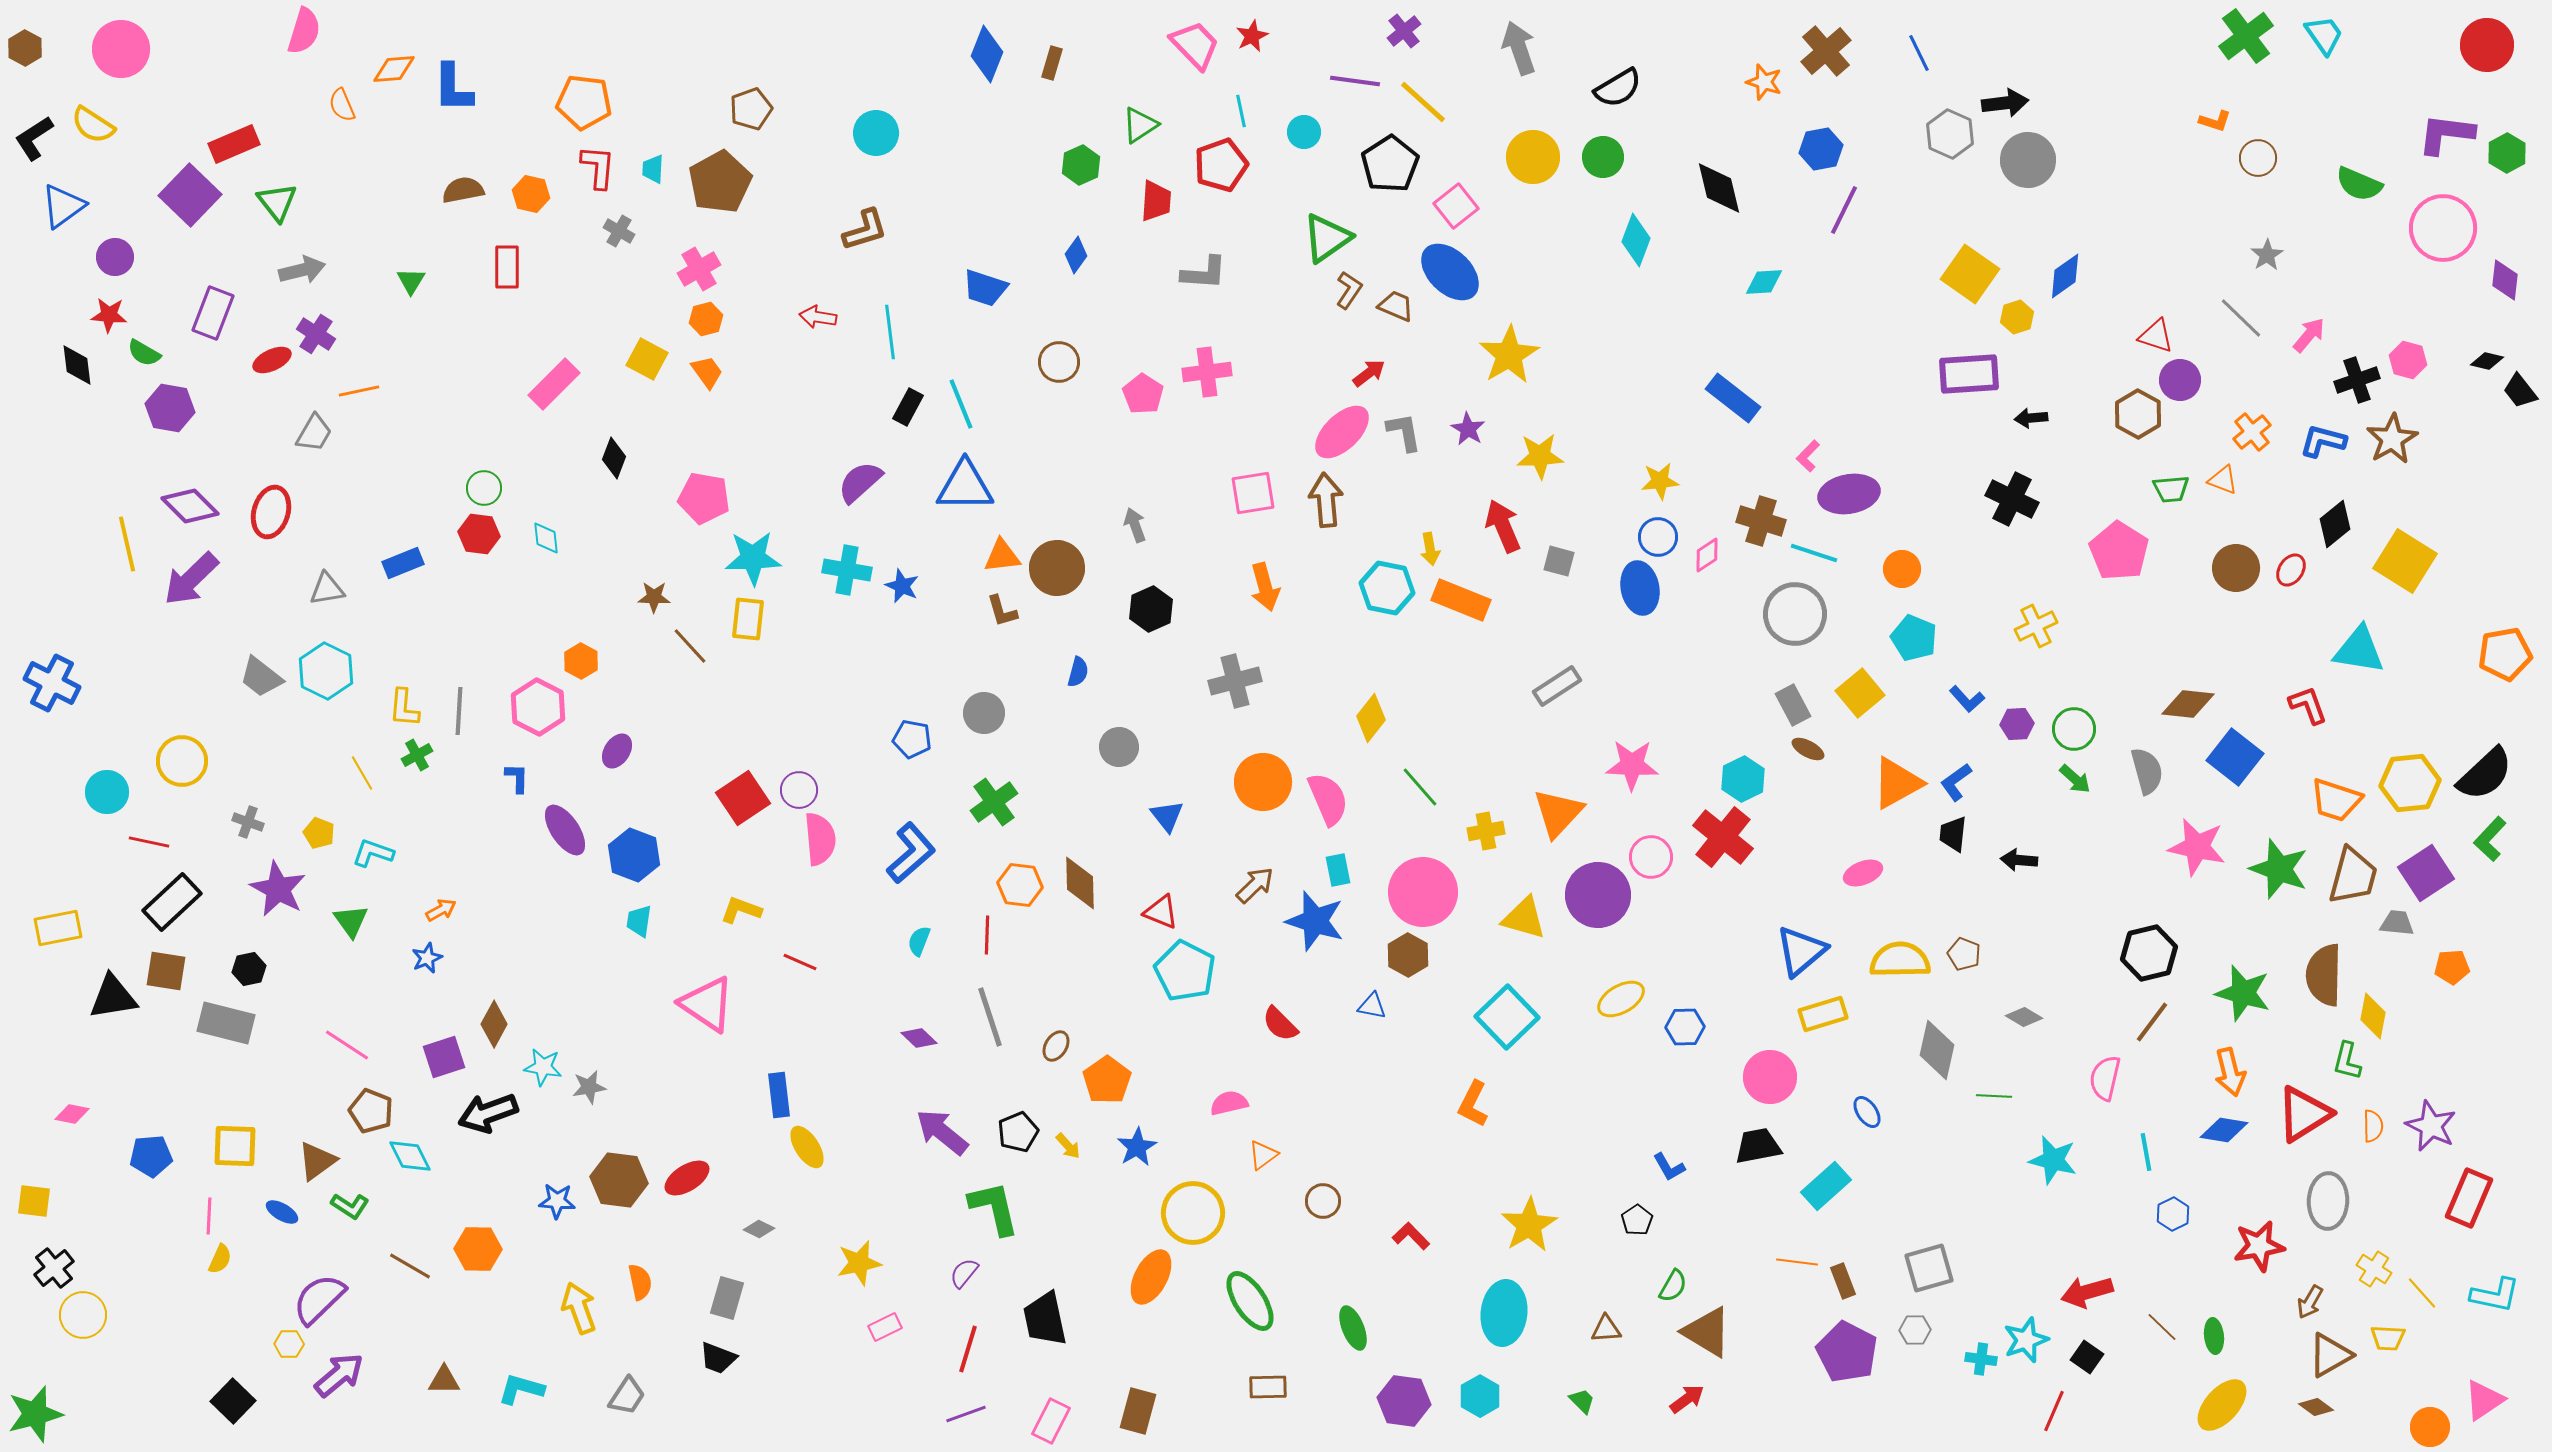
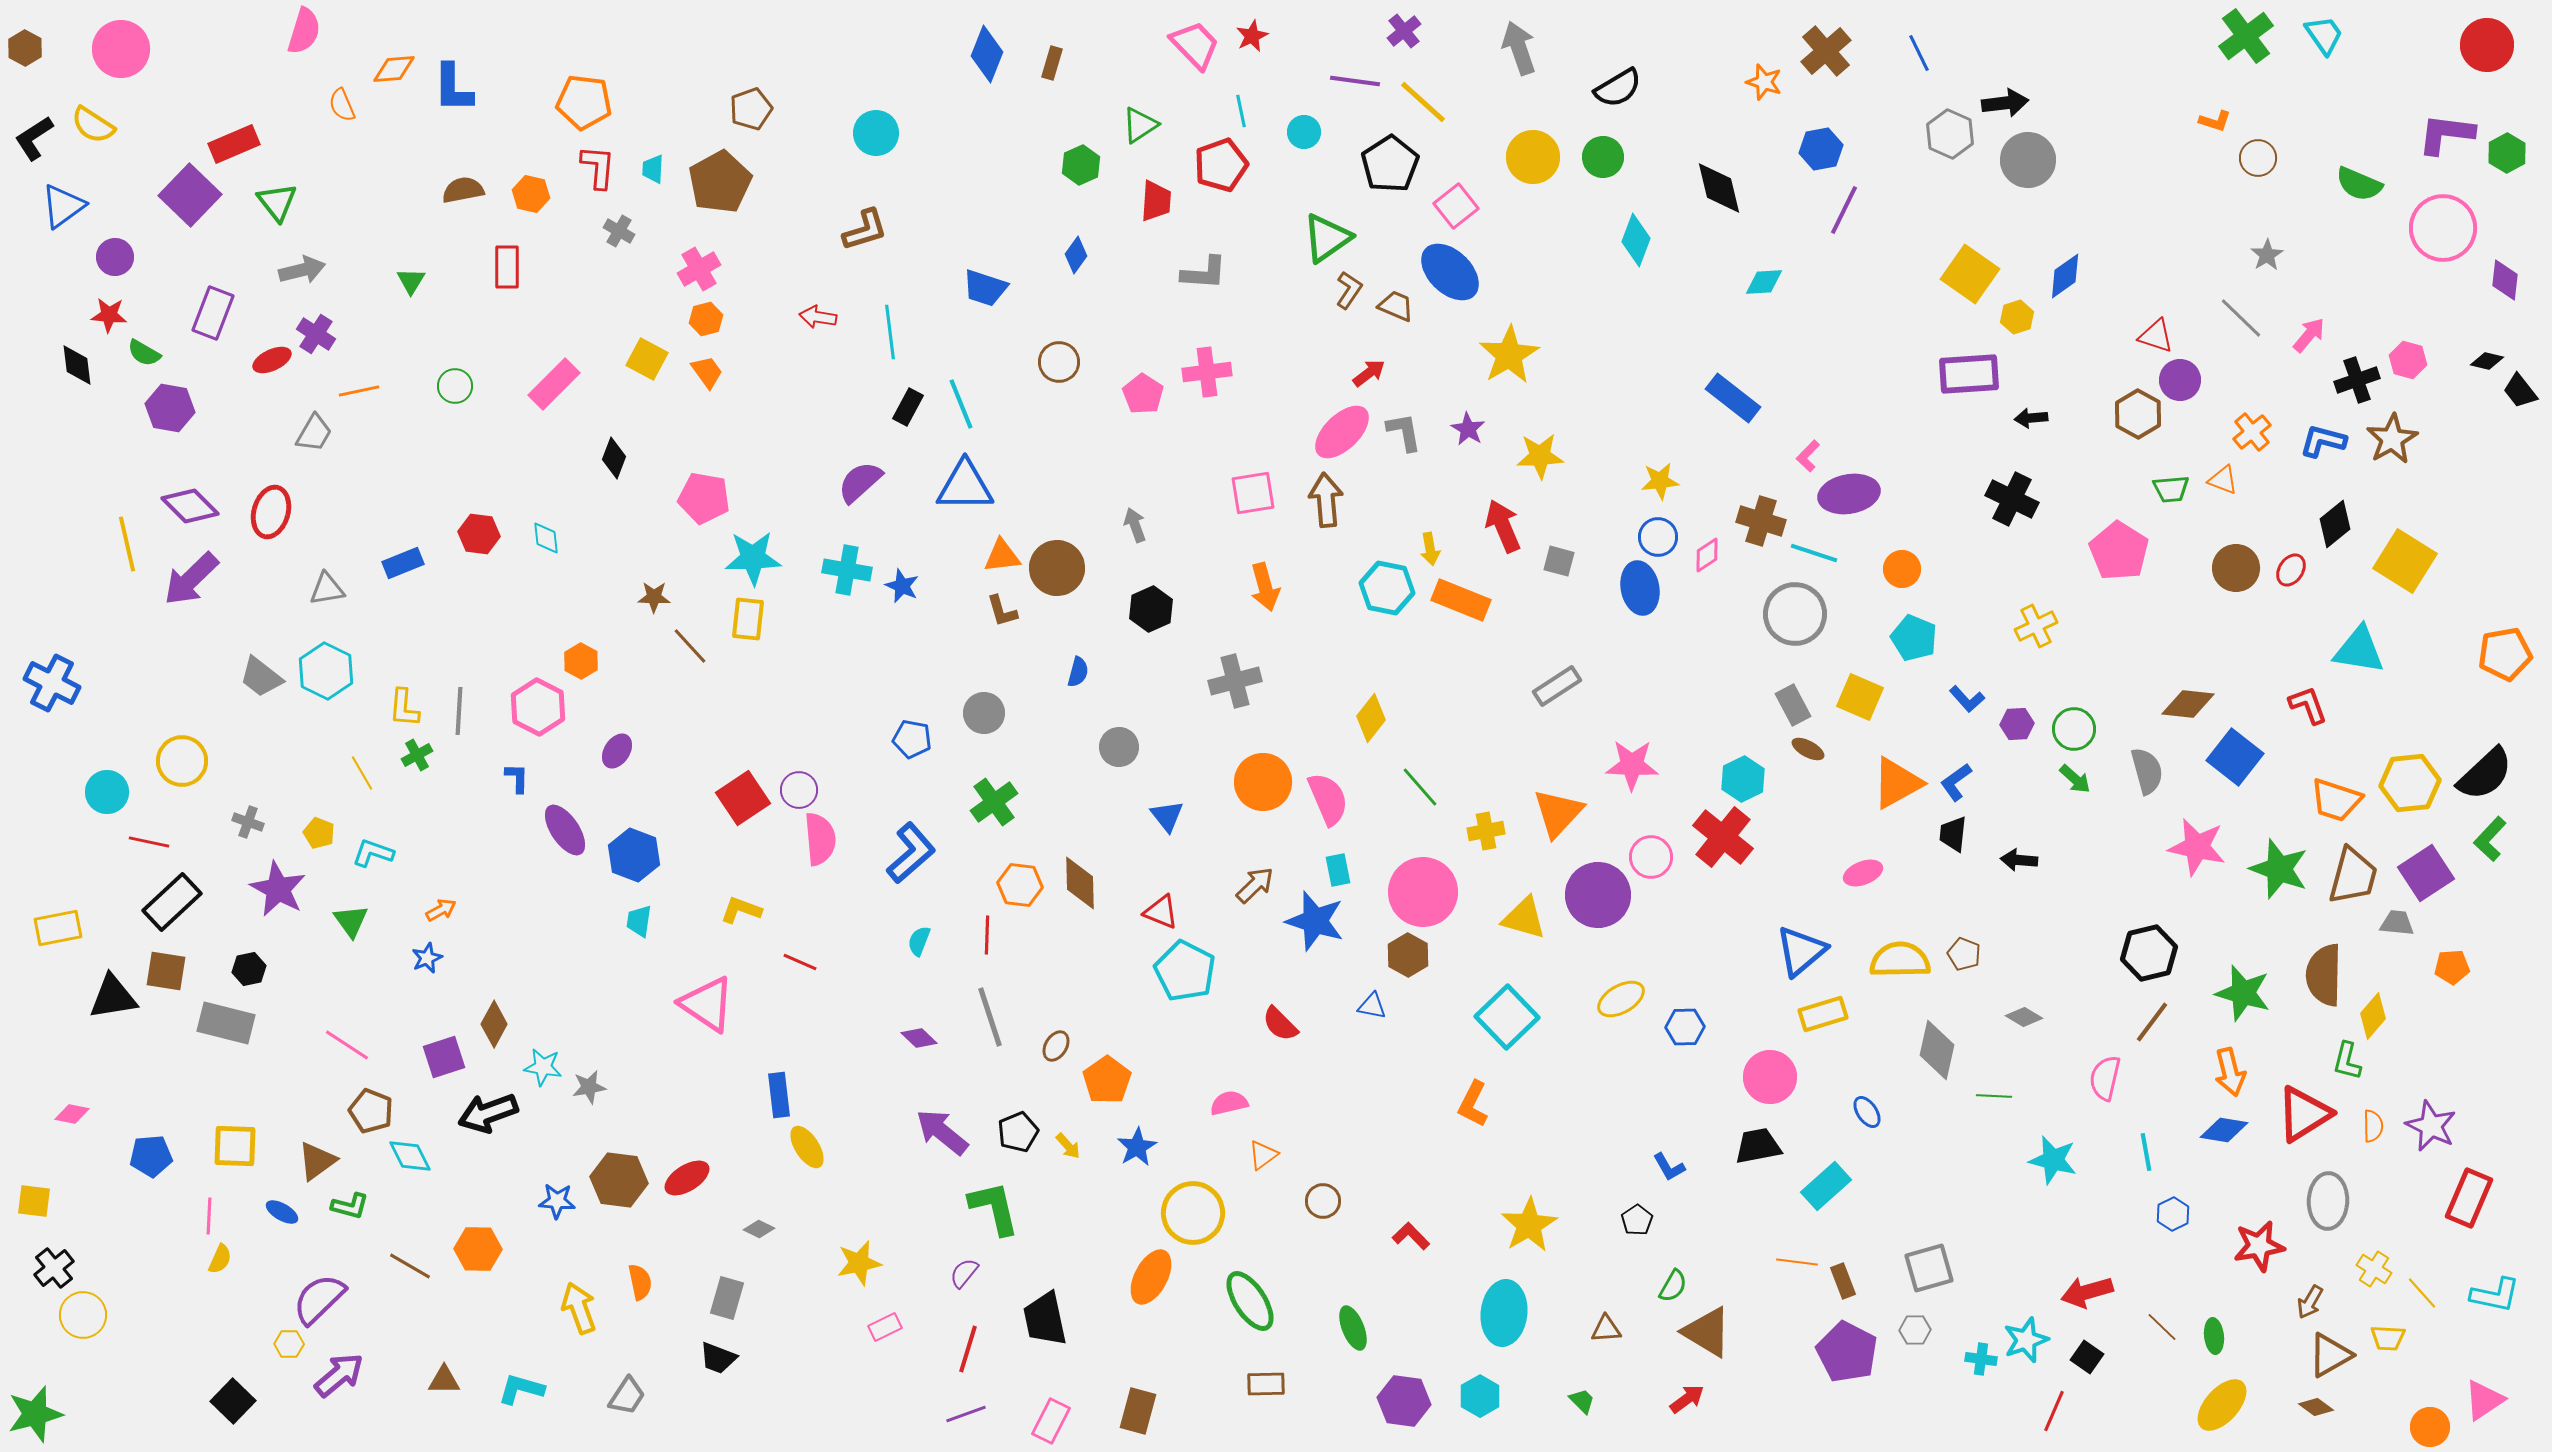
green circle at (484, 488): moved 29 px left, 102 px up
yellow square at (1860, 693): moved 4 px down; rotated 27 degrees counterclockwise
yellow diamond at (2373, 1016): rotated 30 degrees clockwise
green L-shape at (350, 1206): rotated 18 degrees counterclockwise
brown rectangle at (1268, 1387): moved 2 px left, 3 px up
